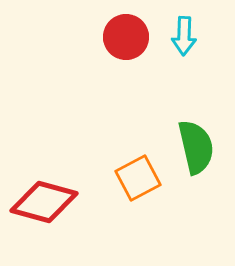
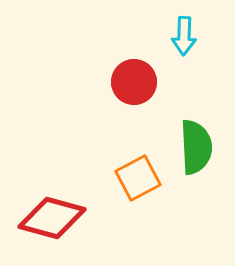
red circle: moved 8 px right, 45 px down
green semicircle: rotated 10 degrees clockwise
red diamond: moved 8 px right, 16 px down
